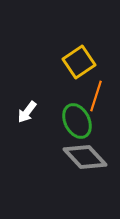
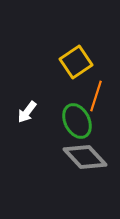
yellow square: moved 3 px left
